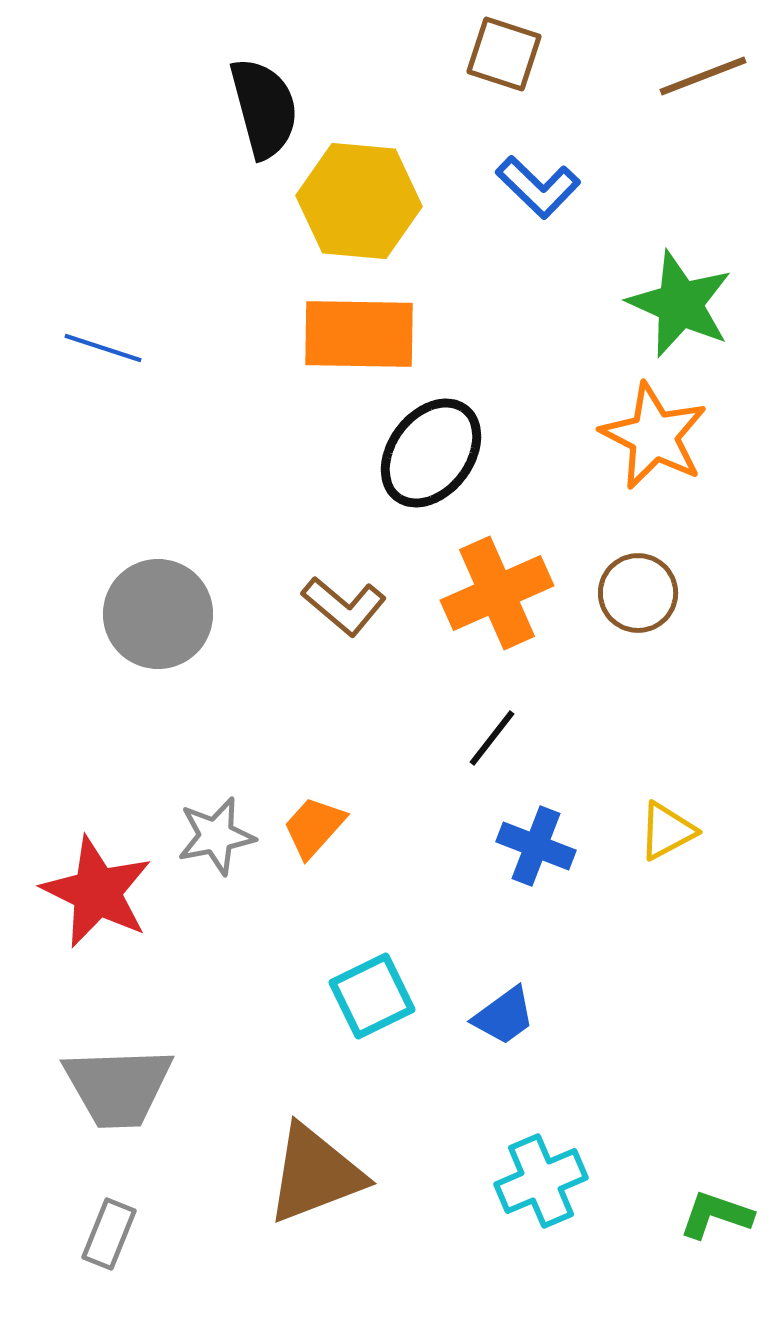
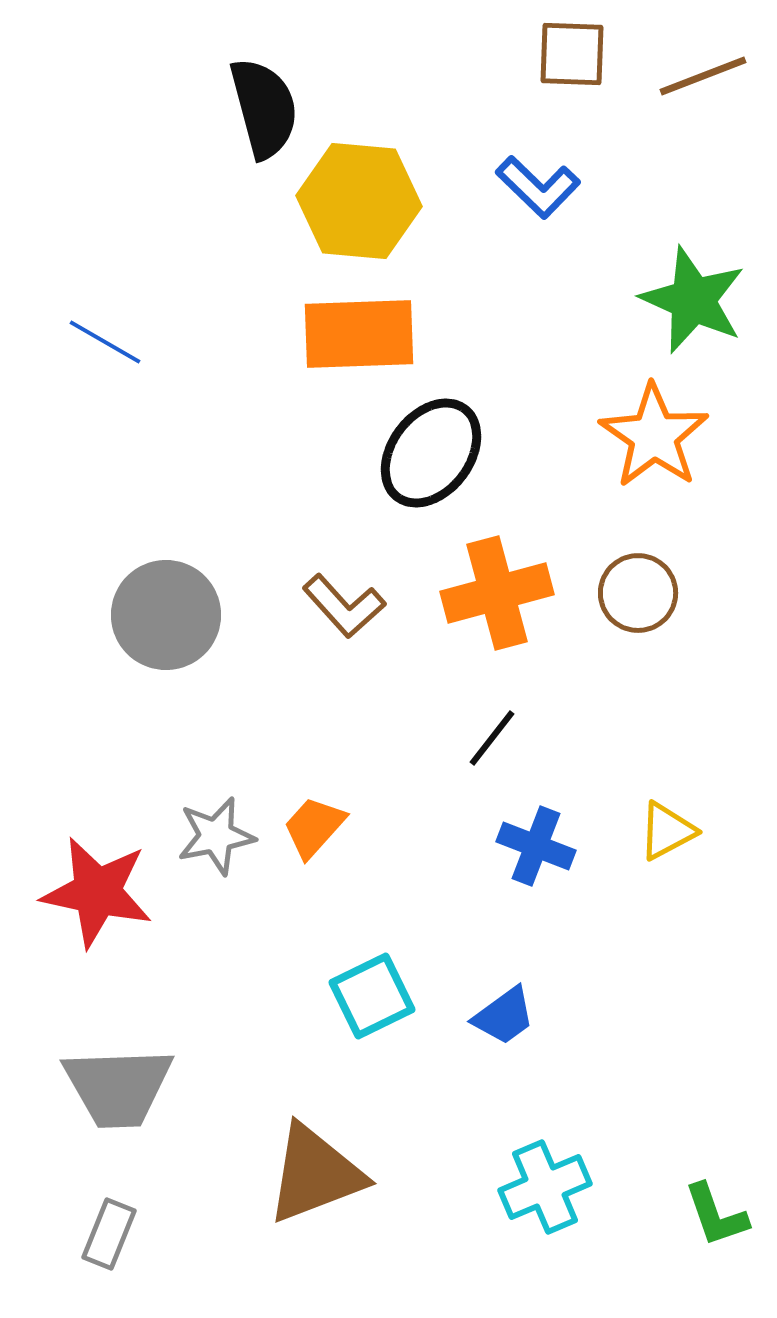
brown square: moved 68 px right; rotated 16 degrees counterclockwise
green star: moved 13 px right, 4 px up
orange rectangle: rotated 3 degrees counterclockwise
blue line: moved 2 px right, 6 px up; rotated 12 degrees clockwise
orange star: rotated 8 degrees clockwise
orange cross: rotated 9 degrees clockwise
brown L-shape: rotated 8 degrees clockwise
gray circle: moved 8 px right, 1 px down
red star: rotated 14 degrees counterclockwise
cyan cross: moved 4 px right, 6 px down
green L-shape: rotated 128 degrees counterclockwise
